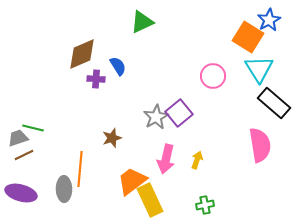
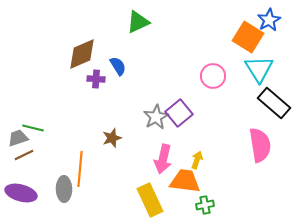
green triangle: moved 4 px left
pink arrow: moved 3 px left
orange trapezoid: moved 53 px right; rotated 44 degrees clockwise
